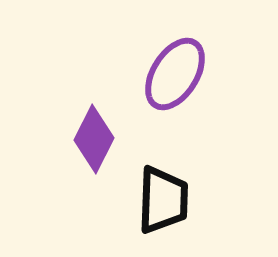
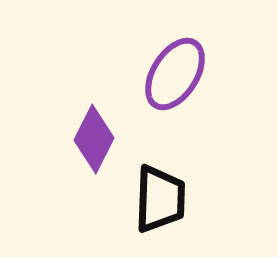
black trapezoid: moved 3 px left, 1 px up
